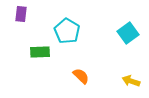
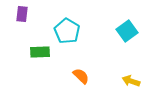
purple rectangle: moved 1 px right
cyan square: moved 1 px left, 2 px up
